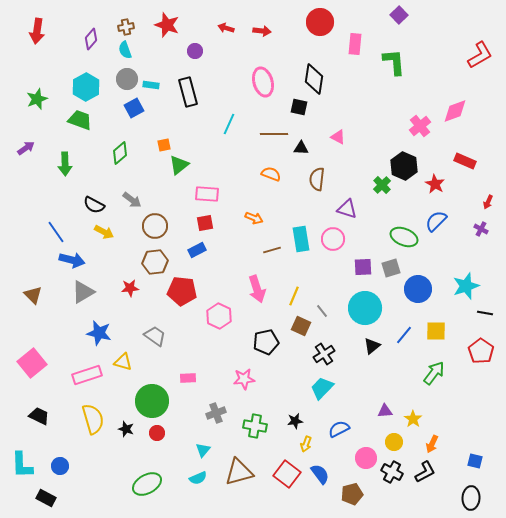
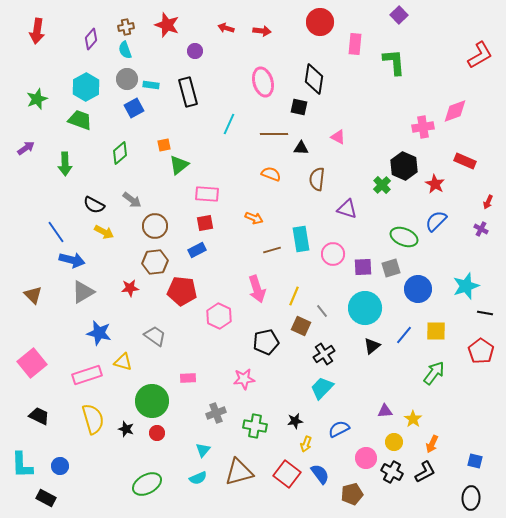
pink cross at (420, 126): moved 3 px right, 1 px down; rotated 30 degrees clockwise
pink circle at (333, 239): moved 15 px down
